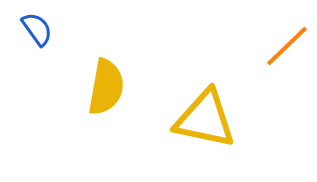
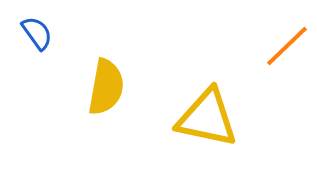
blue semicircle: moved 4 px down
yellow triangle: moved 2 px right, 1 px up
